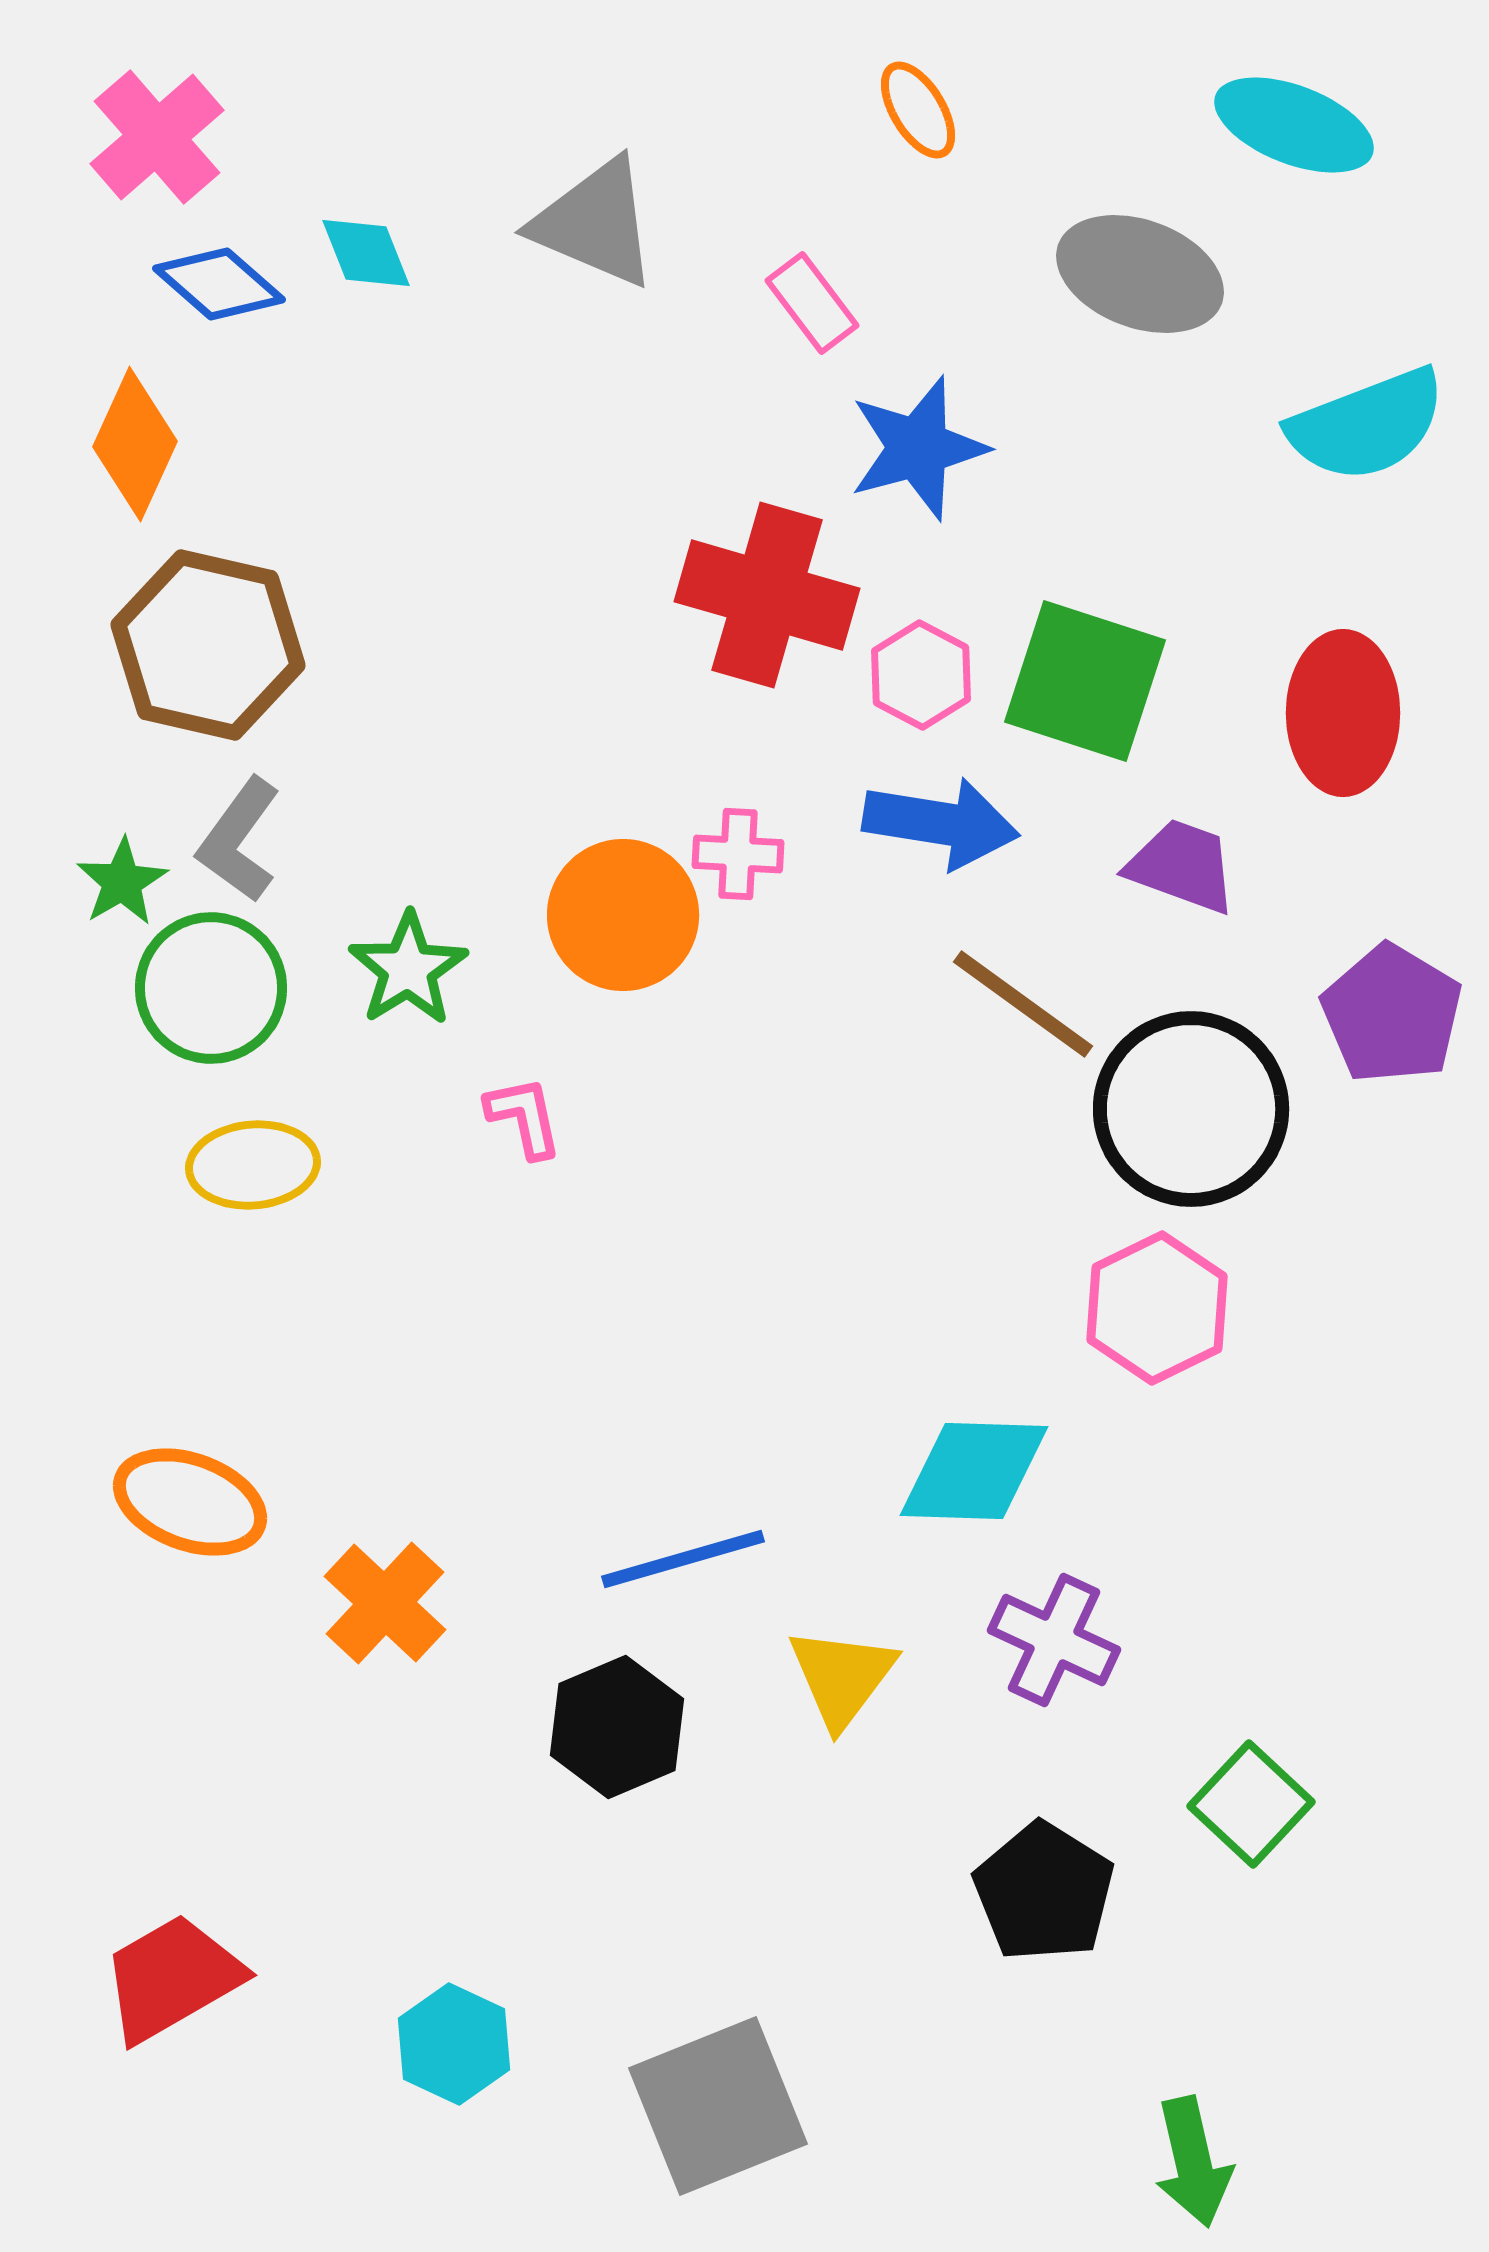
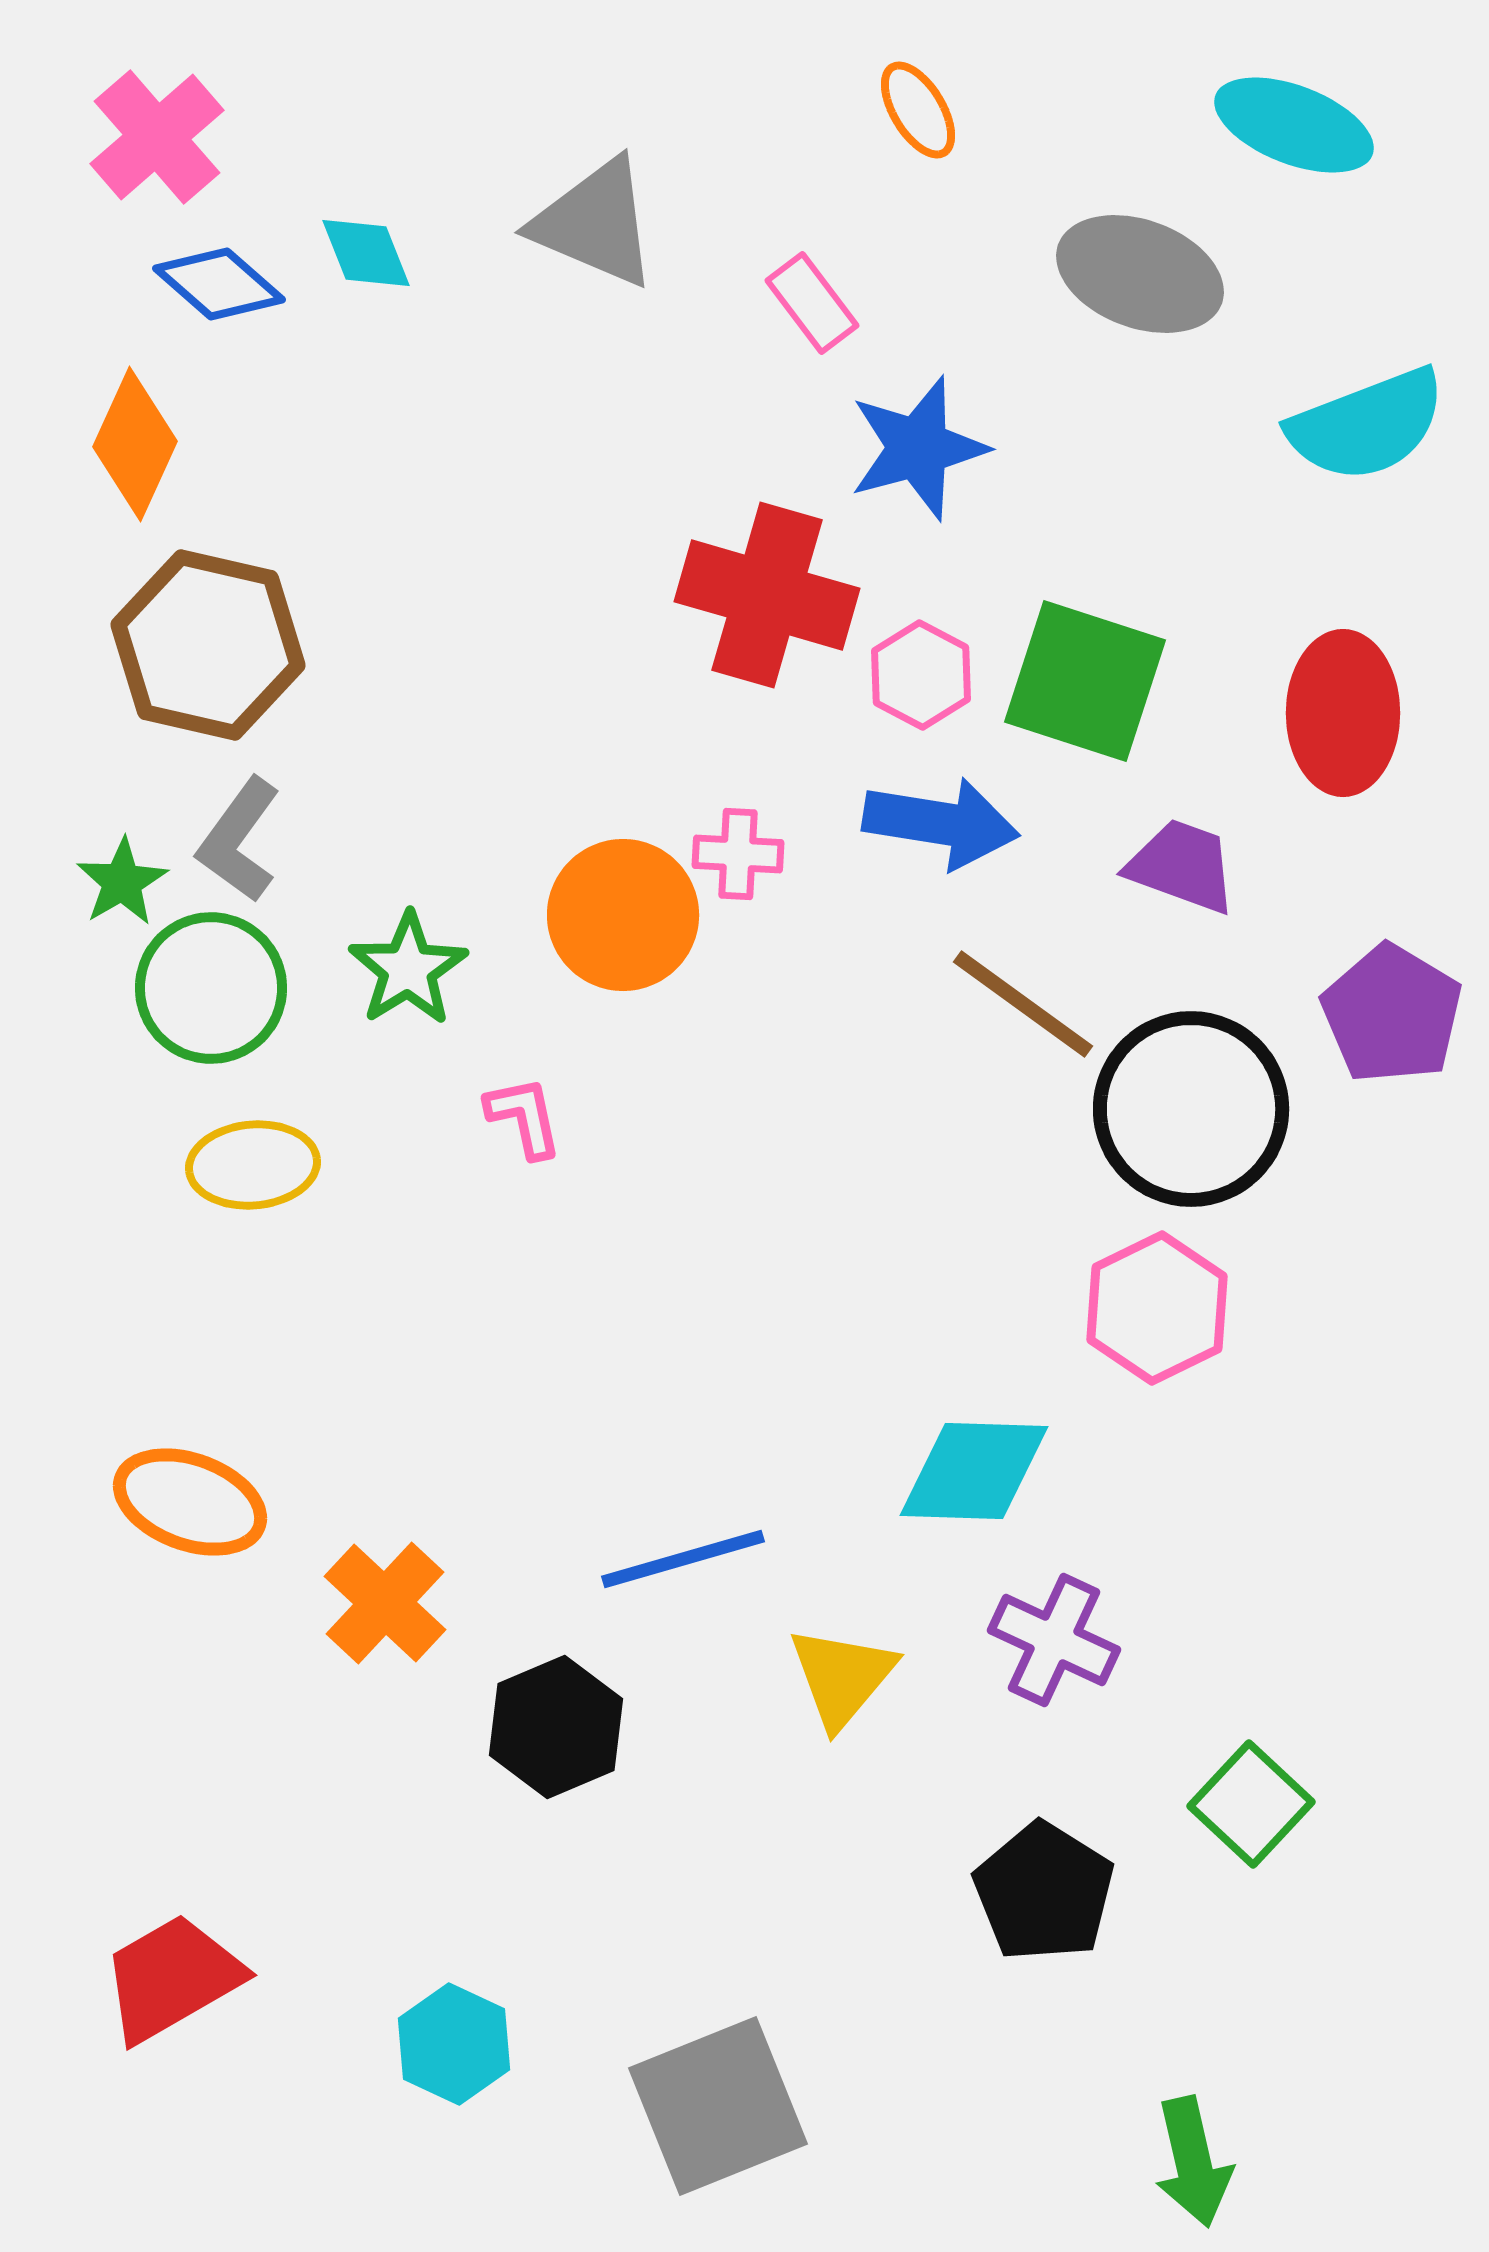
yellow triangle at (842, 1677): rotated 3 degrees clockwise
black hexagon at (617, 1727): moved 61 px left
